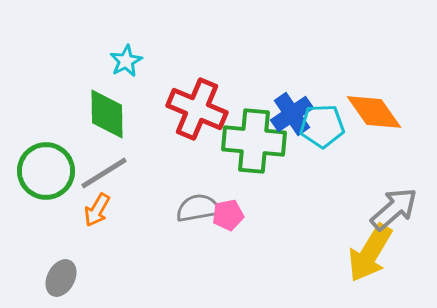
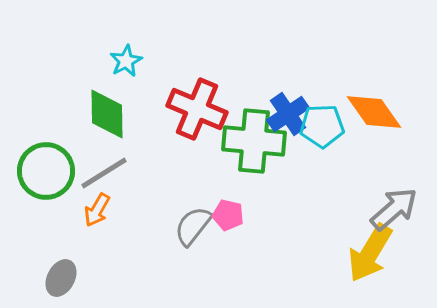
blue cross: moved 4 px left
gray semicircle: moved 5 px left, 18 px down; rotated 42 degrees counterclockwise
pink pentagon: rotated 24 degrees clockwise
